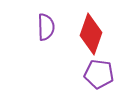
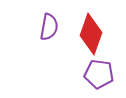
purple semicircle: moved 3 px right; rotated 12 degrees clockwise
